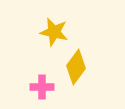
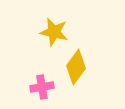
pink cross: rotated 10 degrees counterclockwise
